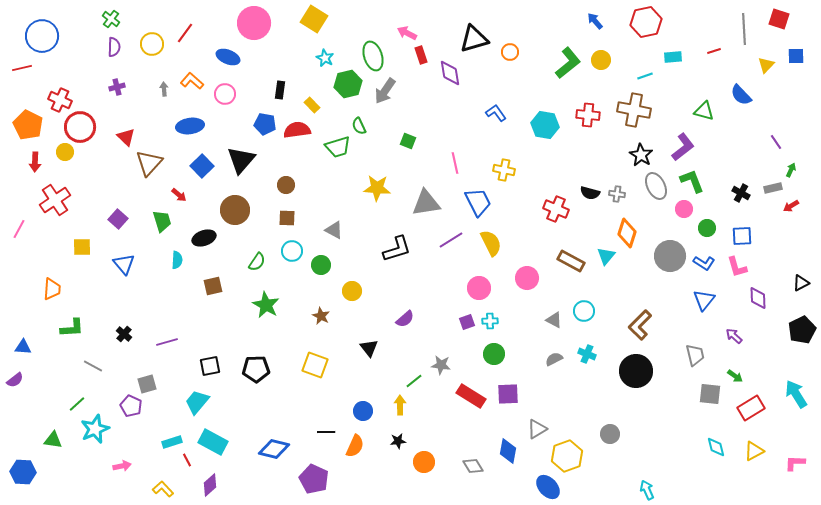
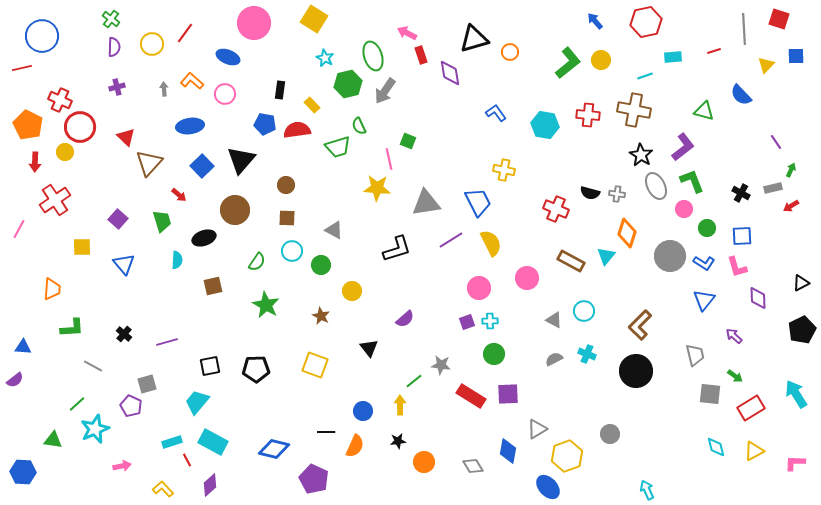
pink line at (455, 163): moved 66 px left, 4 px up
